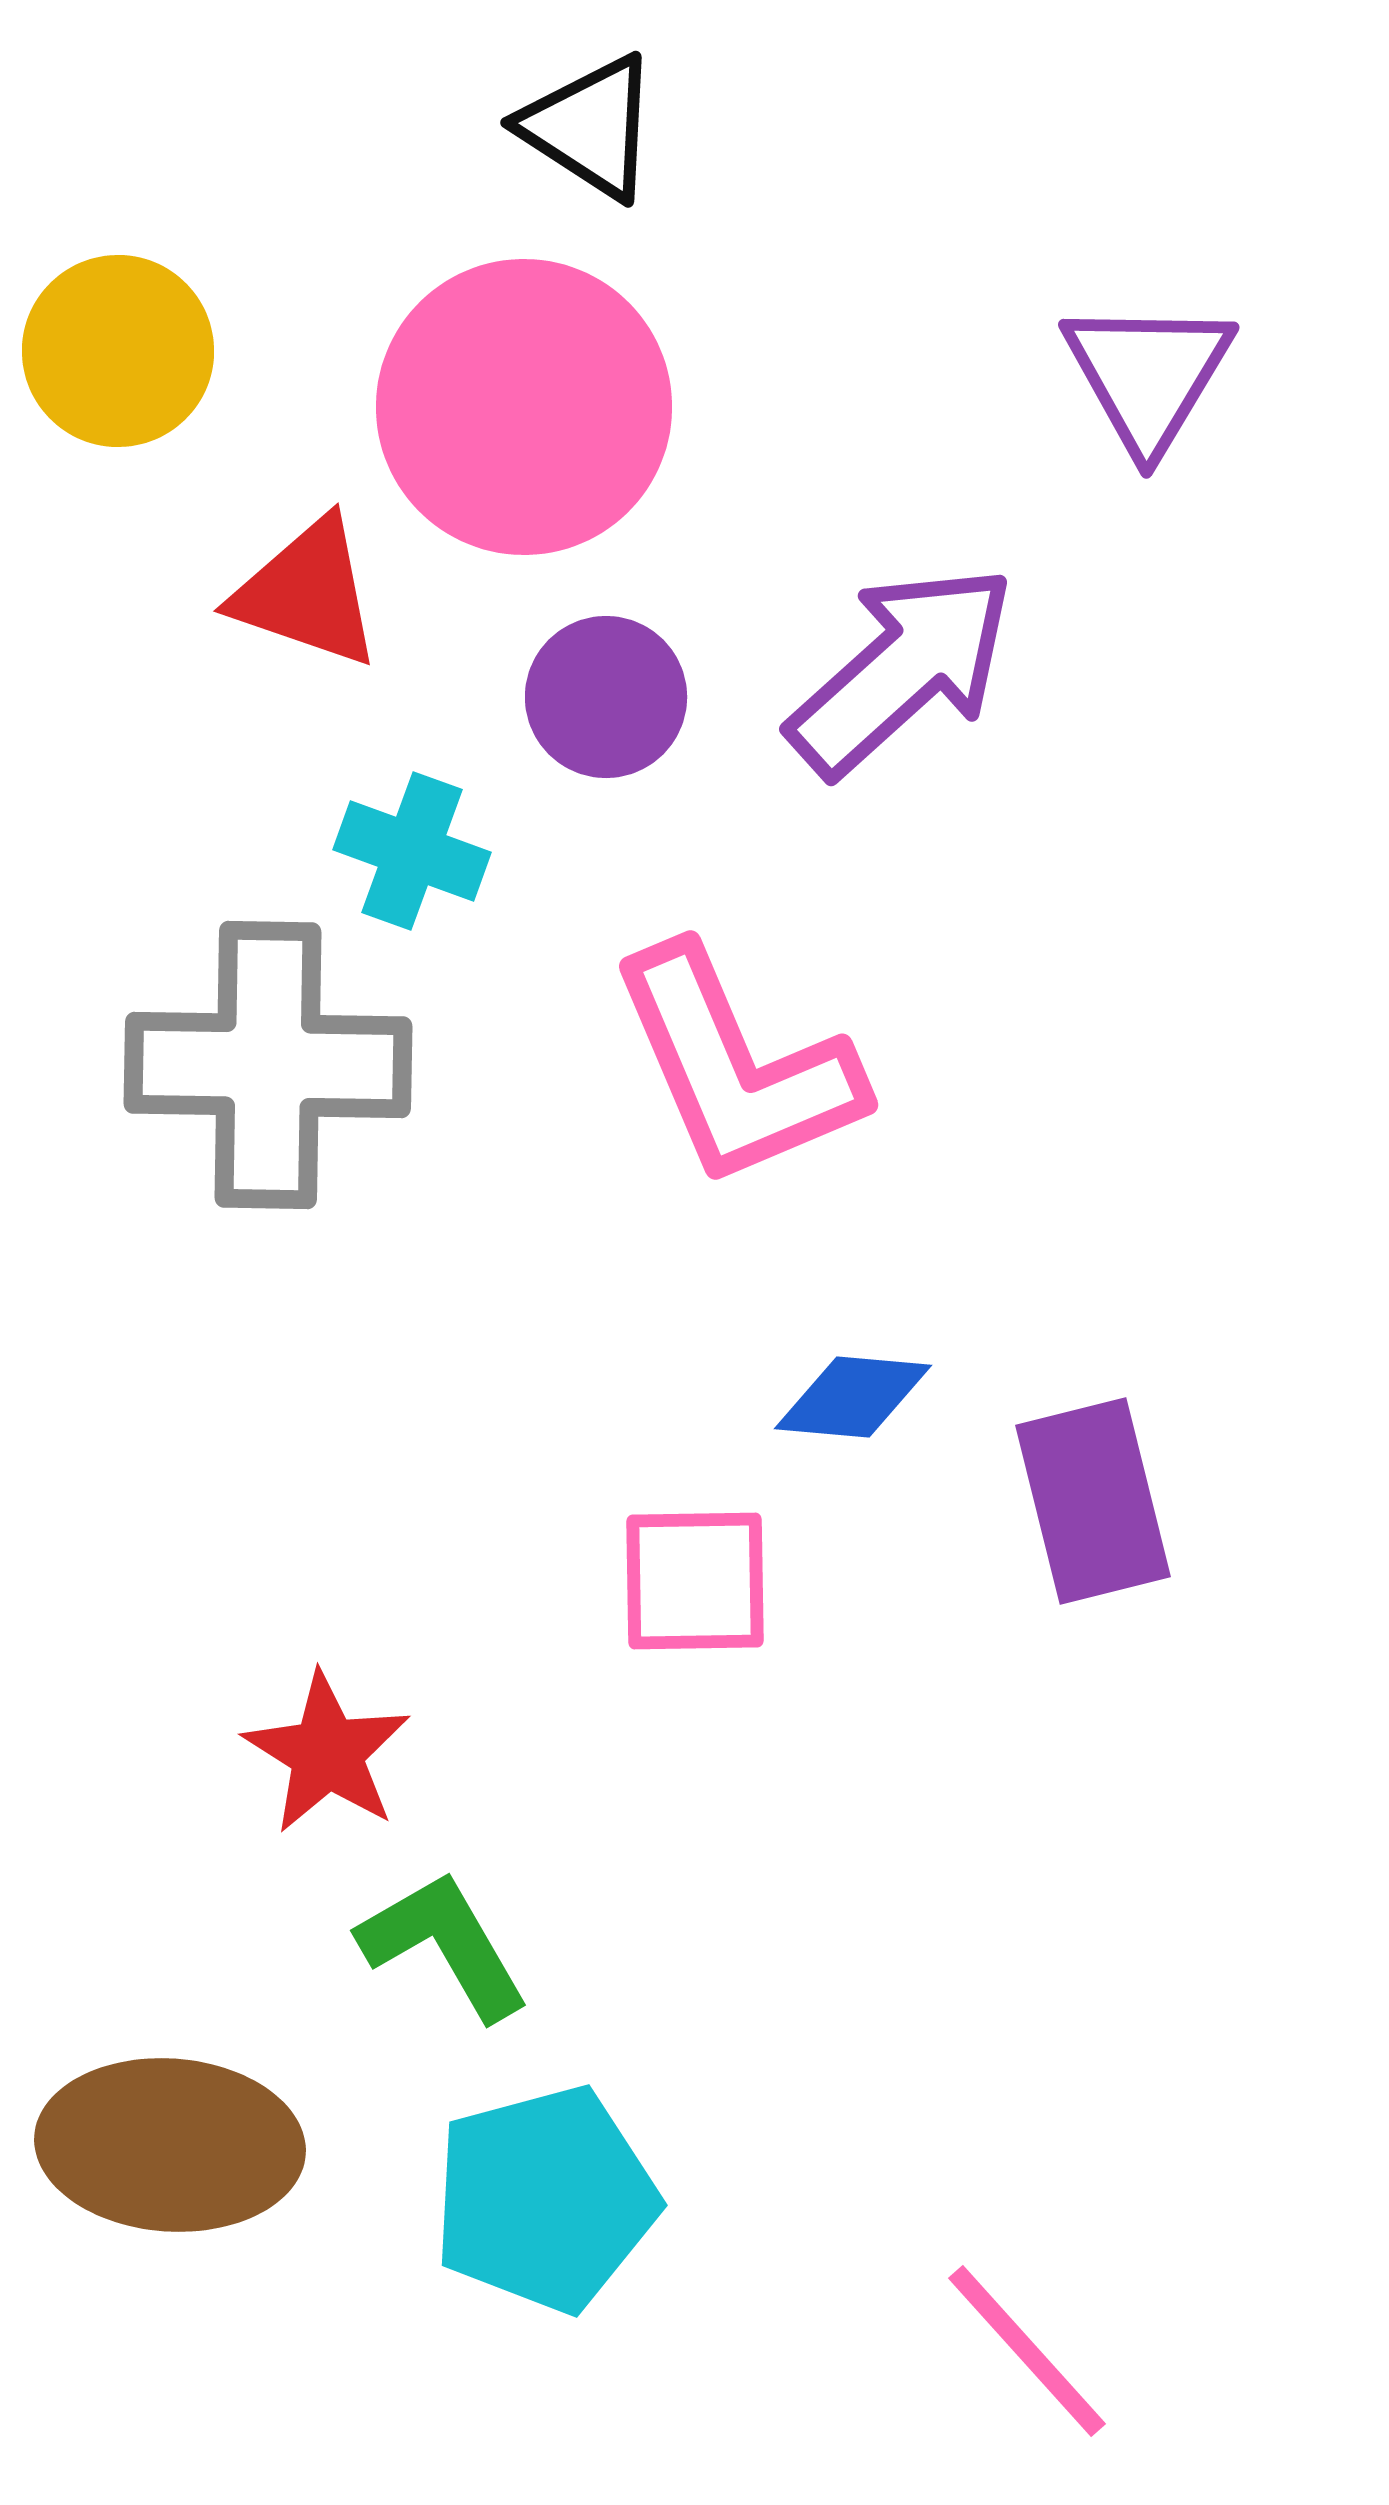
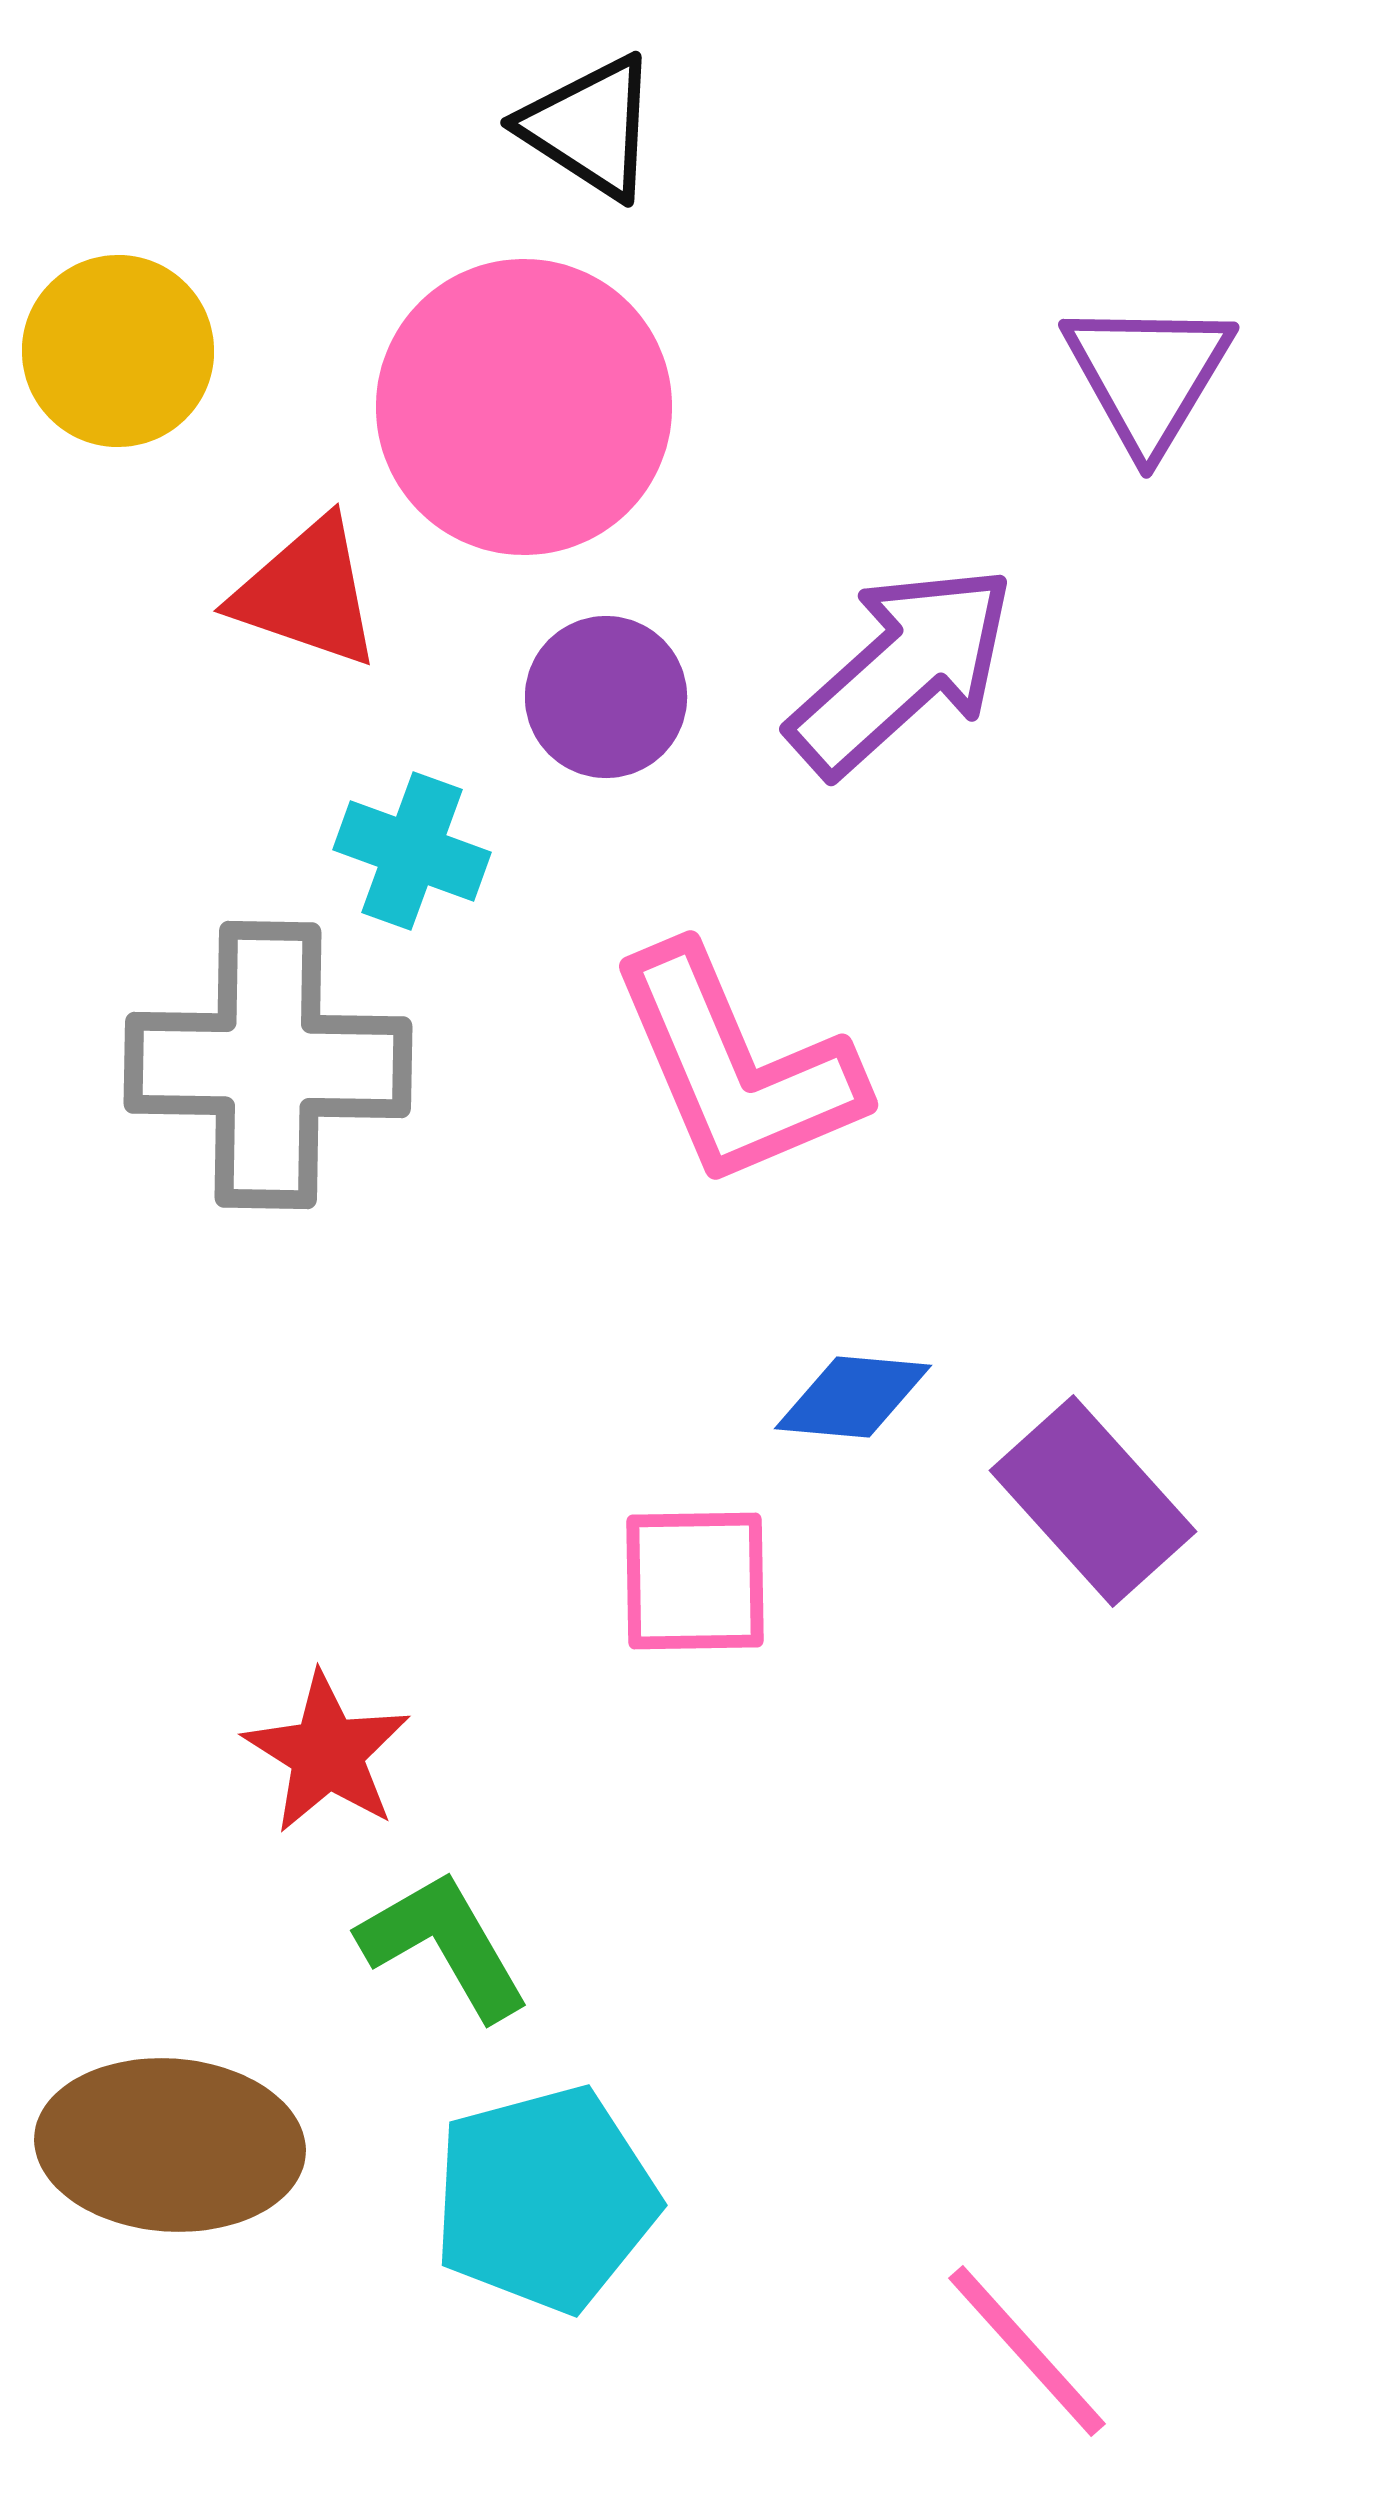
purple rectangle: rotated 28 degrees counterclockwise
